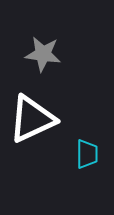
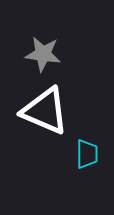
white triangle: moved 13 px right, 8 px up; rotated 48 degrees clockwise
